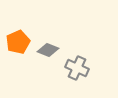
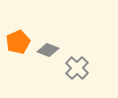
gray cross: rotated 20 degrees clockwise
